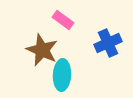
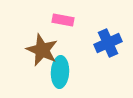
pink rectangle: rotated 25 degrees counterclockwise
cyan ellipse: moved 2 px left, 3 px up
